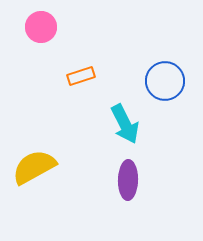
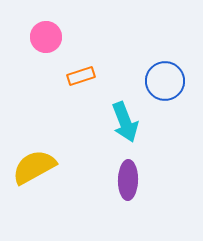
pink circle: moved 5 px right, 10 px down
cyan arrow: moved 2 px up; rotated 6 degrees clockwise
